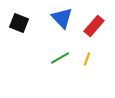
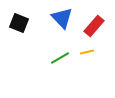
yellow line: moved 7 px up; rotated 56 degrees clockwise
